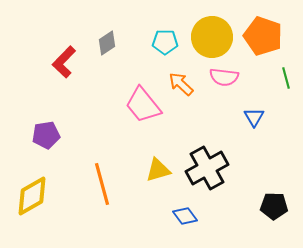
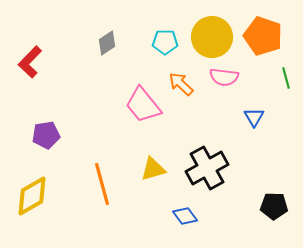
red L-shape: moved 34 px left
yellow triangle: moved 5 px left, 1 px up
